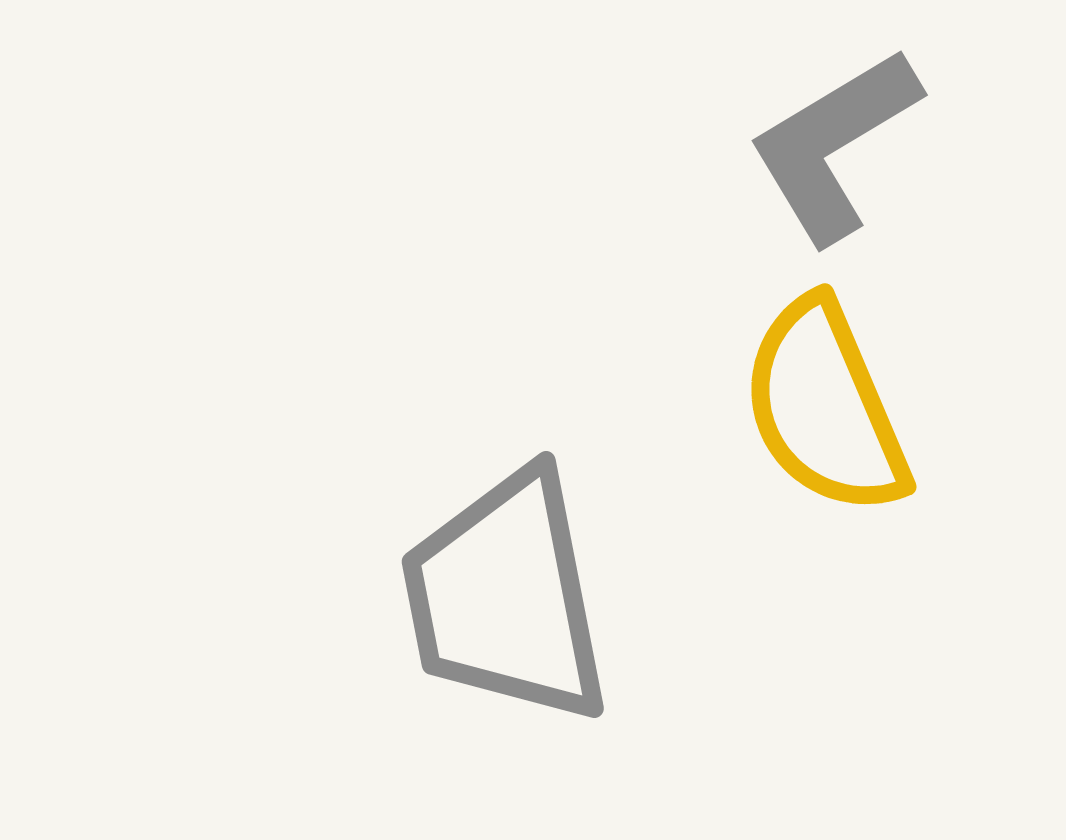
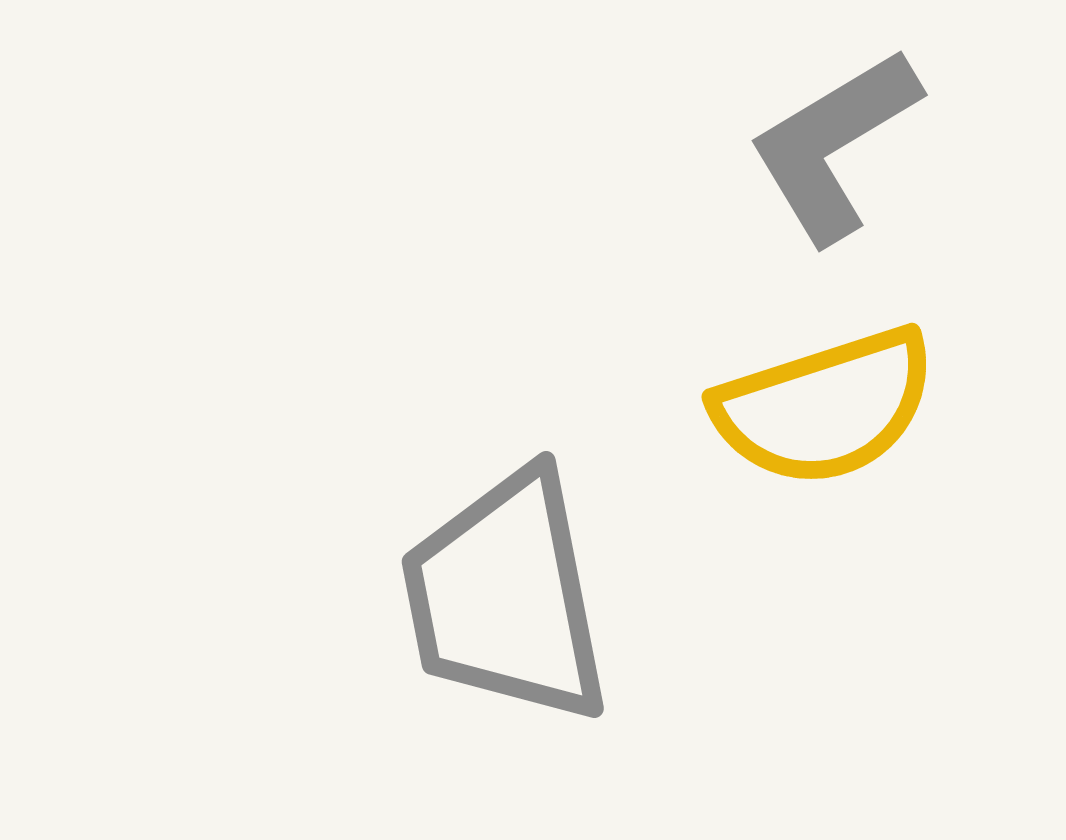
yellow semicircle: rotated 85 degrees counterclockwise
